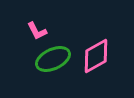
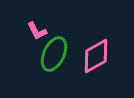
green ellipse: moved 1 px right, 5 px up; rotated 40 degrees counterclockwise
